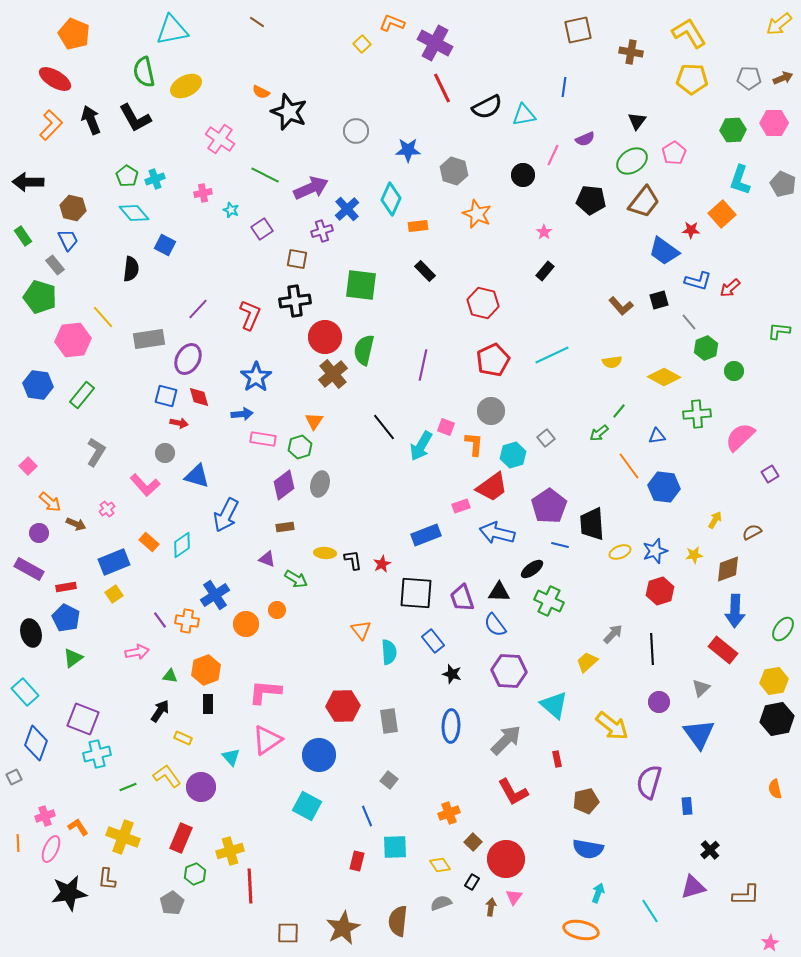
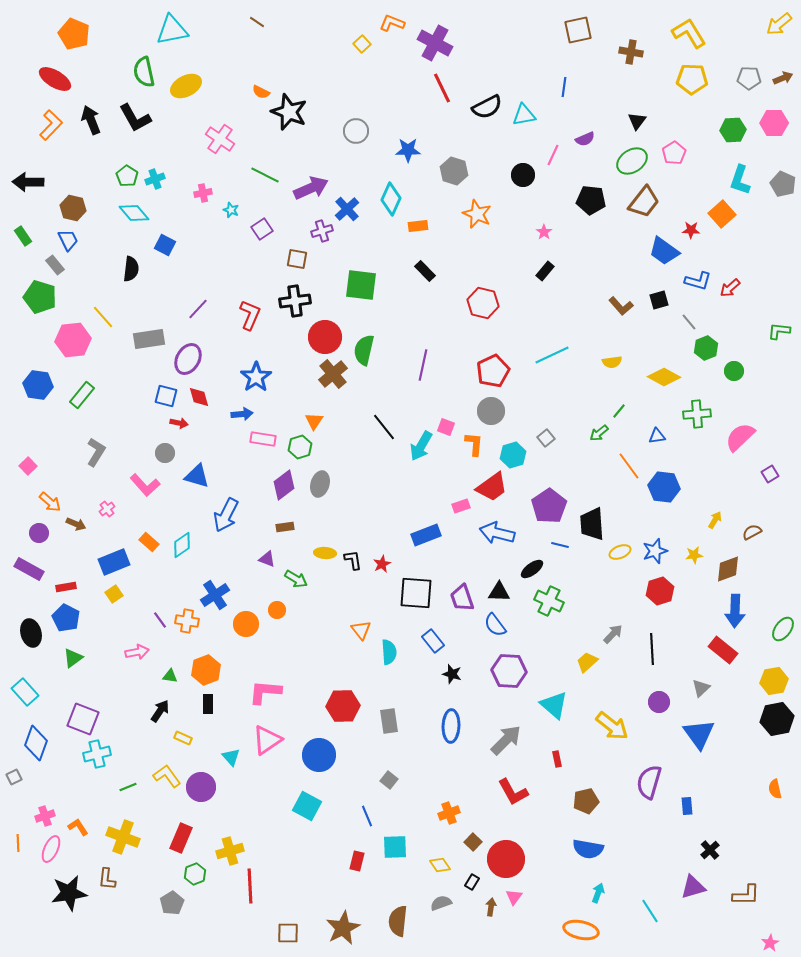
red pentagon at (493, 360): moved 11 px down
